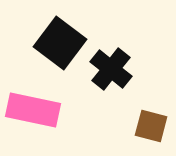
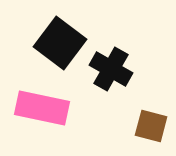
black cross: rotated 9 degrees counterclockwise
pink rectangle: moved 9 px right, 2 px up
